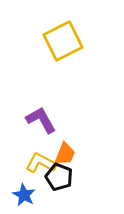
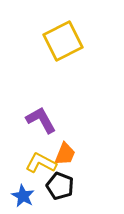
black pentagon: moved 1 px right, 9 px down
blue star: moved 1 px left, 1 px down
